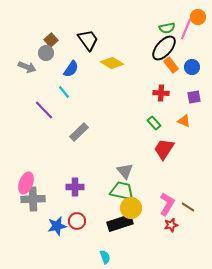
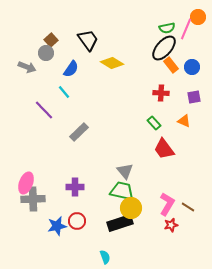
red trapezoid: rotated 70 degrees counterclockwise
